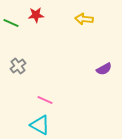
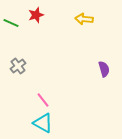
red star: rotated 14 degrees counterclockwise
purple semicircle: rotated 77 degrees counterclockwise
pink line: moved 2 px left; rotated 28 degrees clockwise
cyan triangle: moved 3 px right, 2 px up
